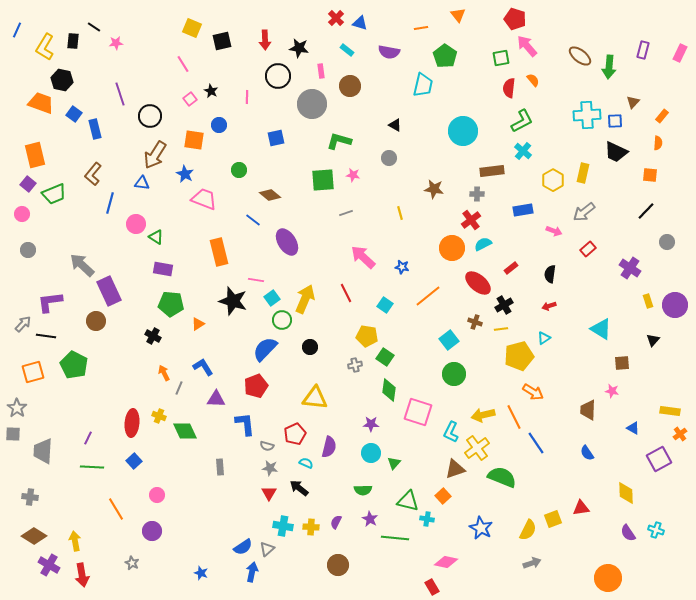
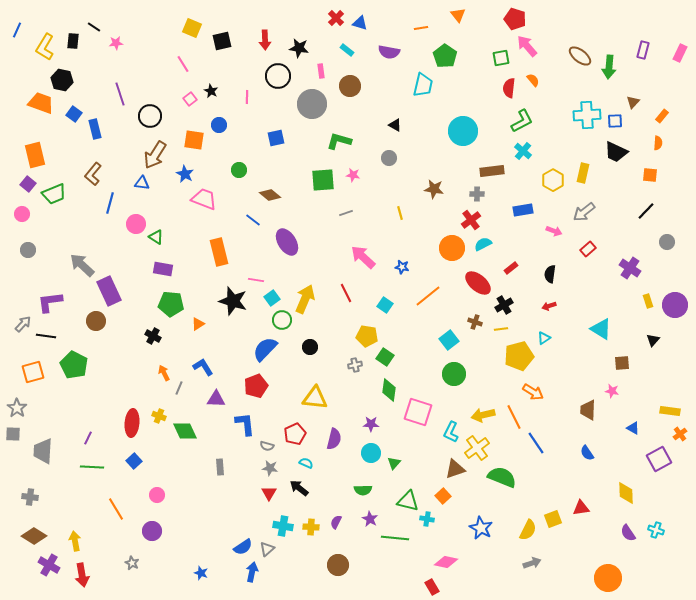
purple semicircle at (329, 447): moved 5 px right, 8 px up
